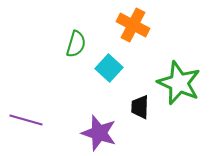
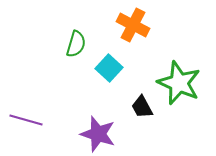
black trapezoid: moved 2 px right; rotated 30 degrees counterclockwise
purple star: moved 1 px left, 1 px down
